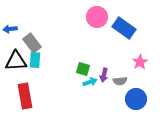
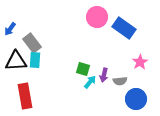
blue arrow: rotated 48 degrees counterclockwise
cyan arrow: rotated 32 degrees counterclockwise
